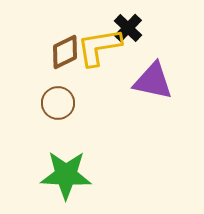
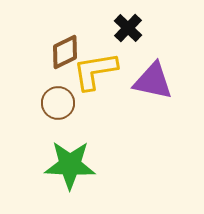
yellow L-shape: moved 4 px left, 24 px down
green star: moved 4 px right, 10 px up
